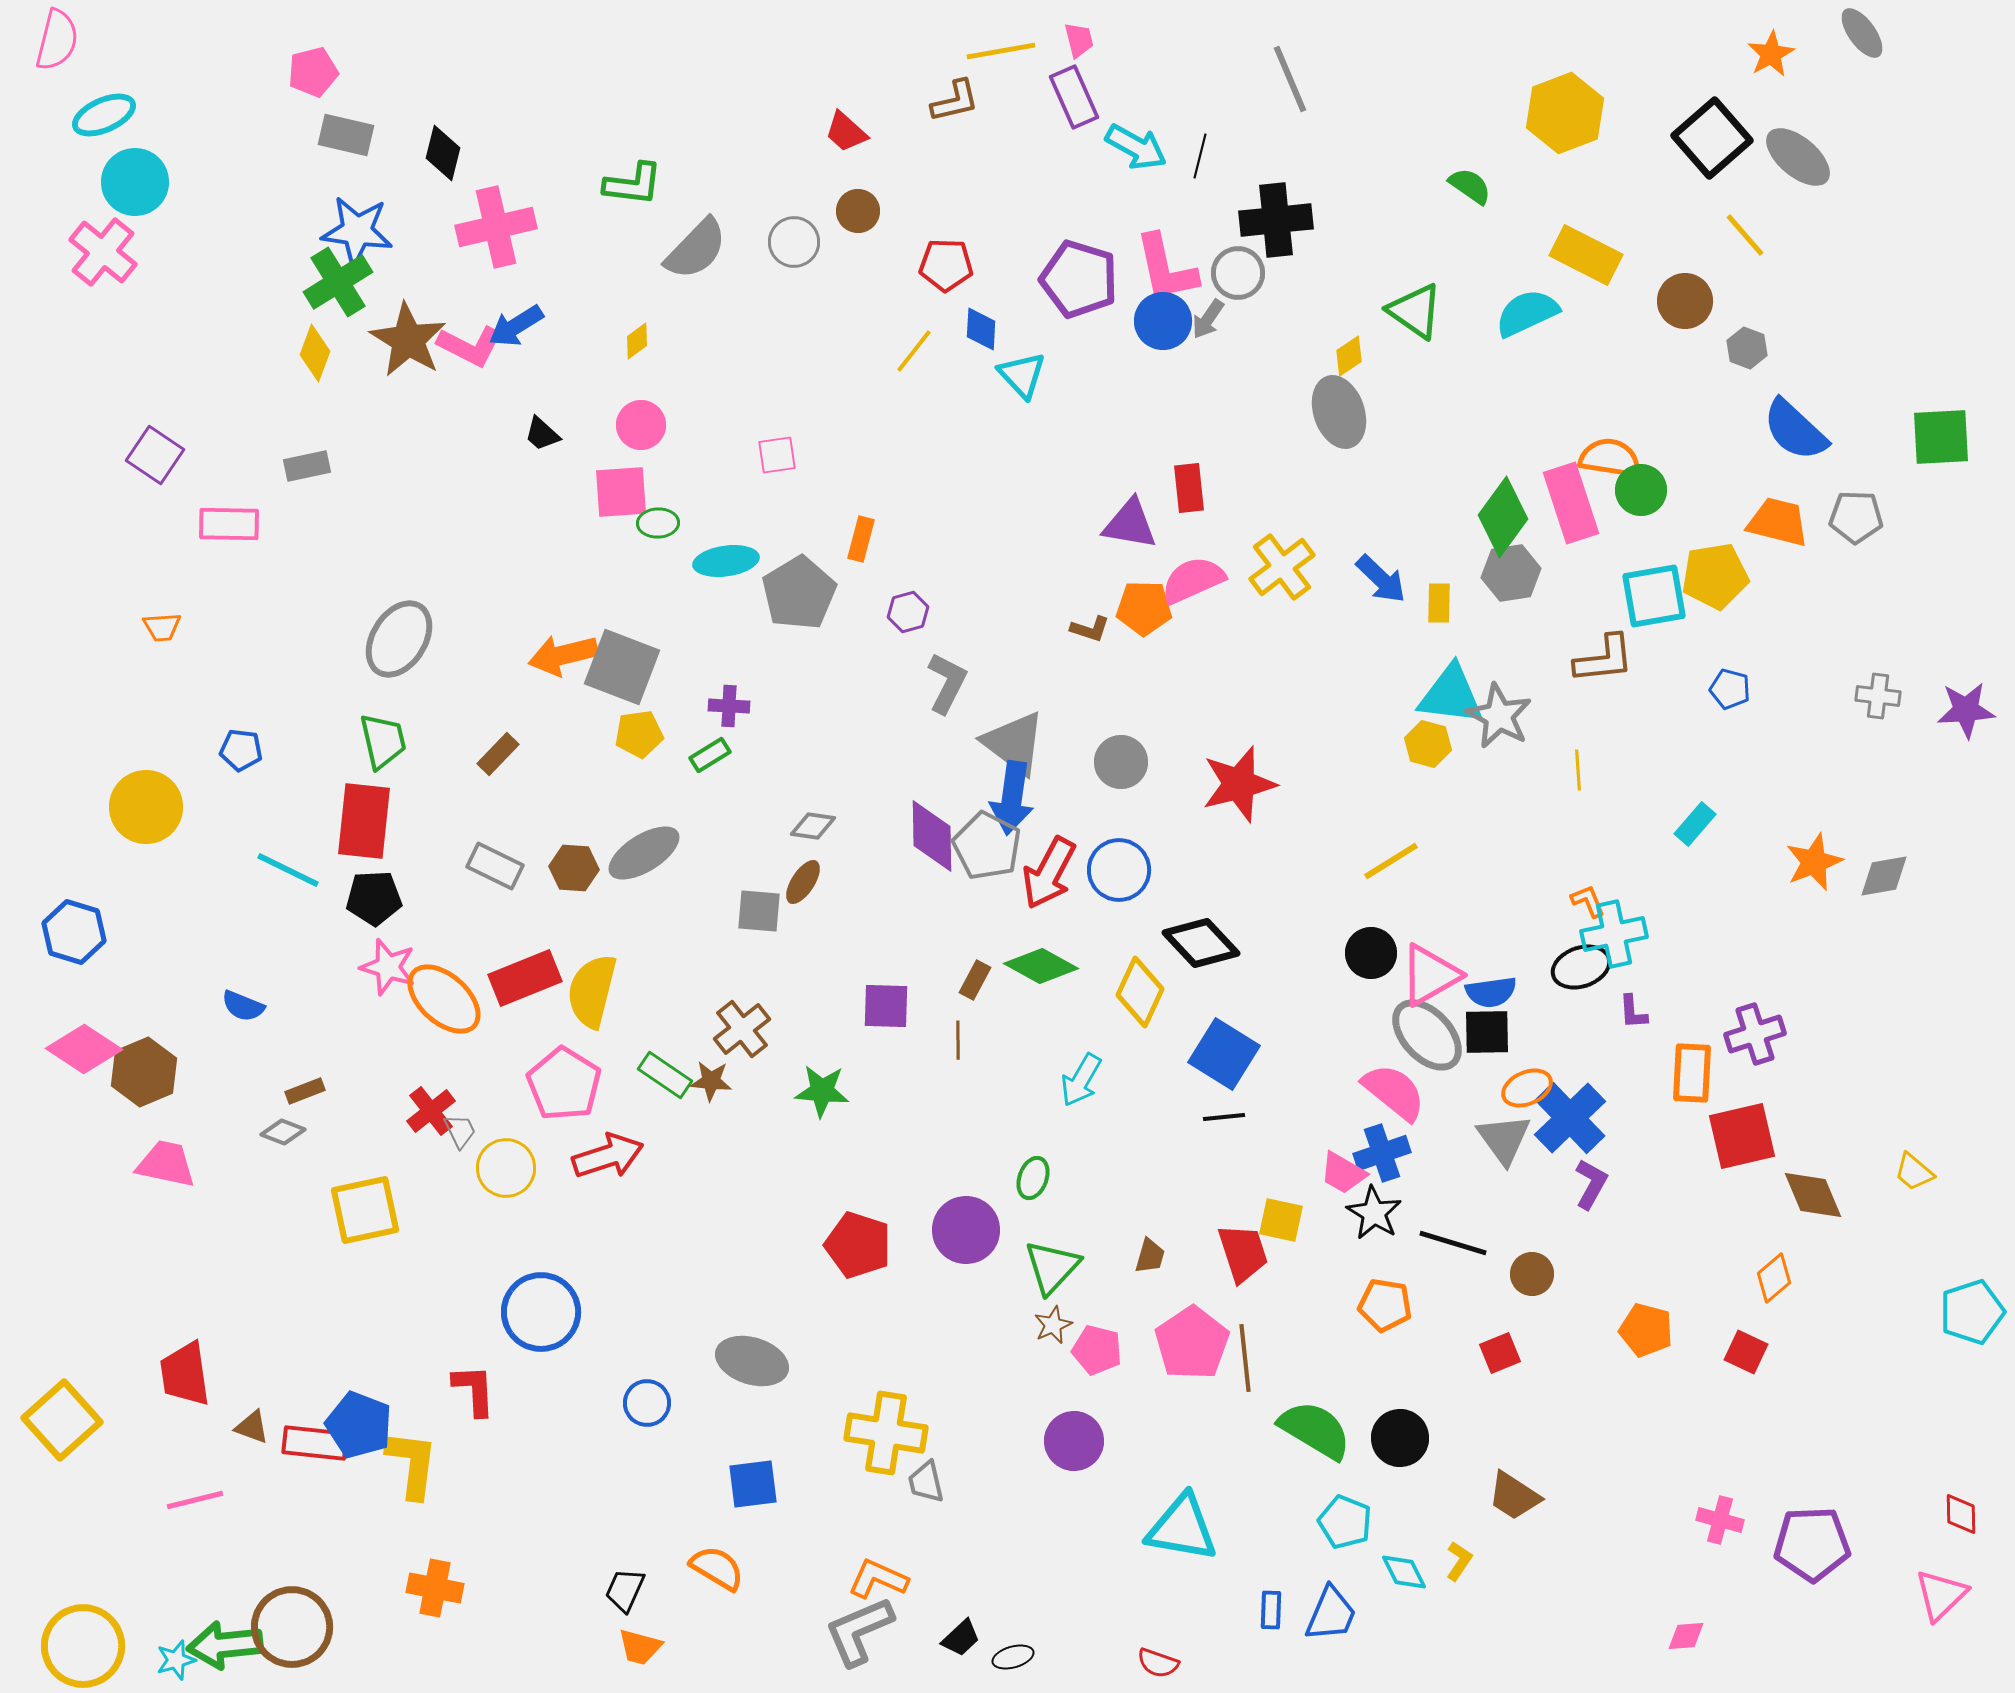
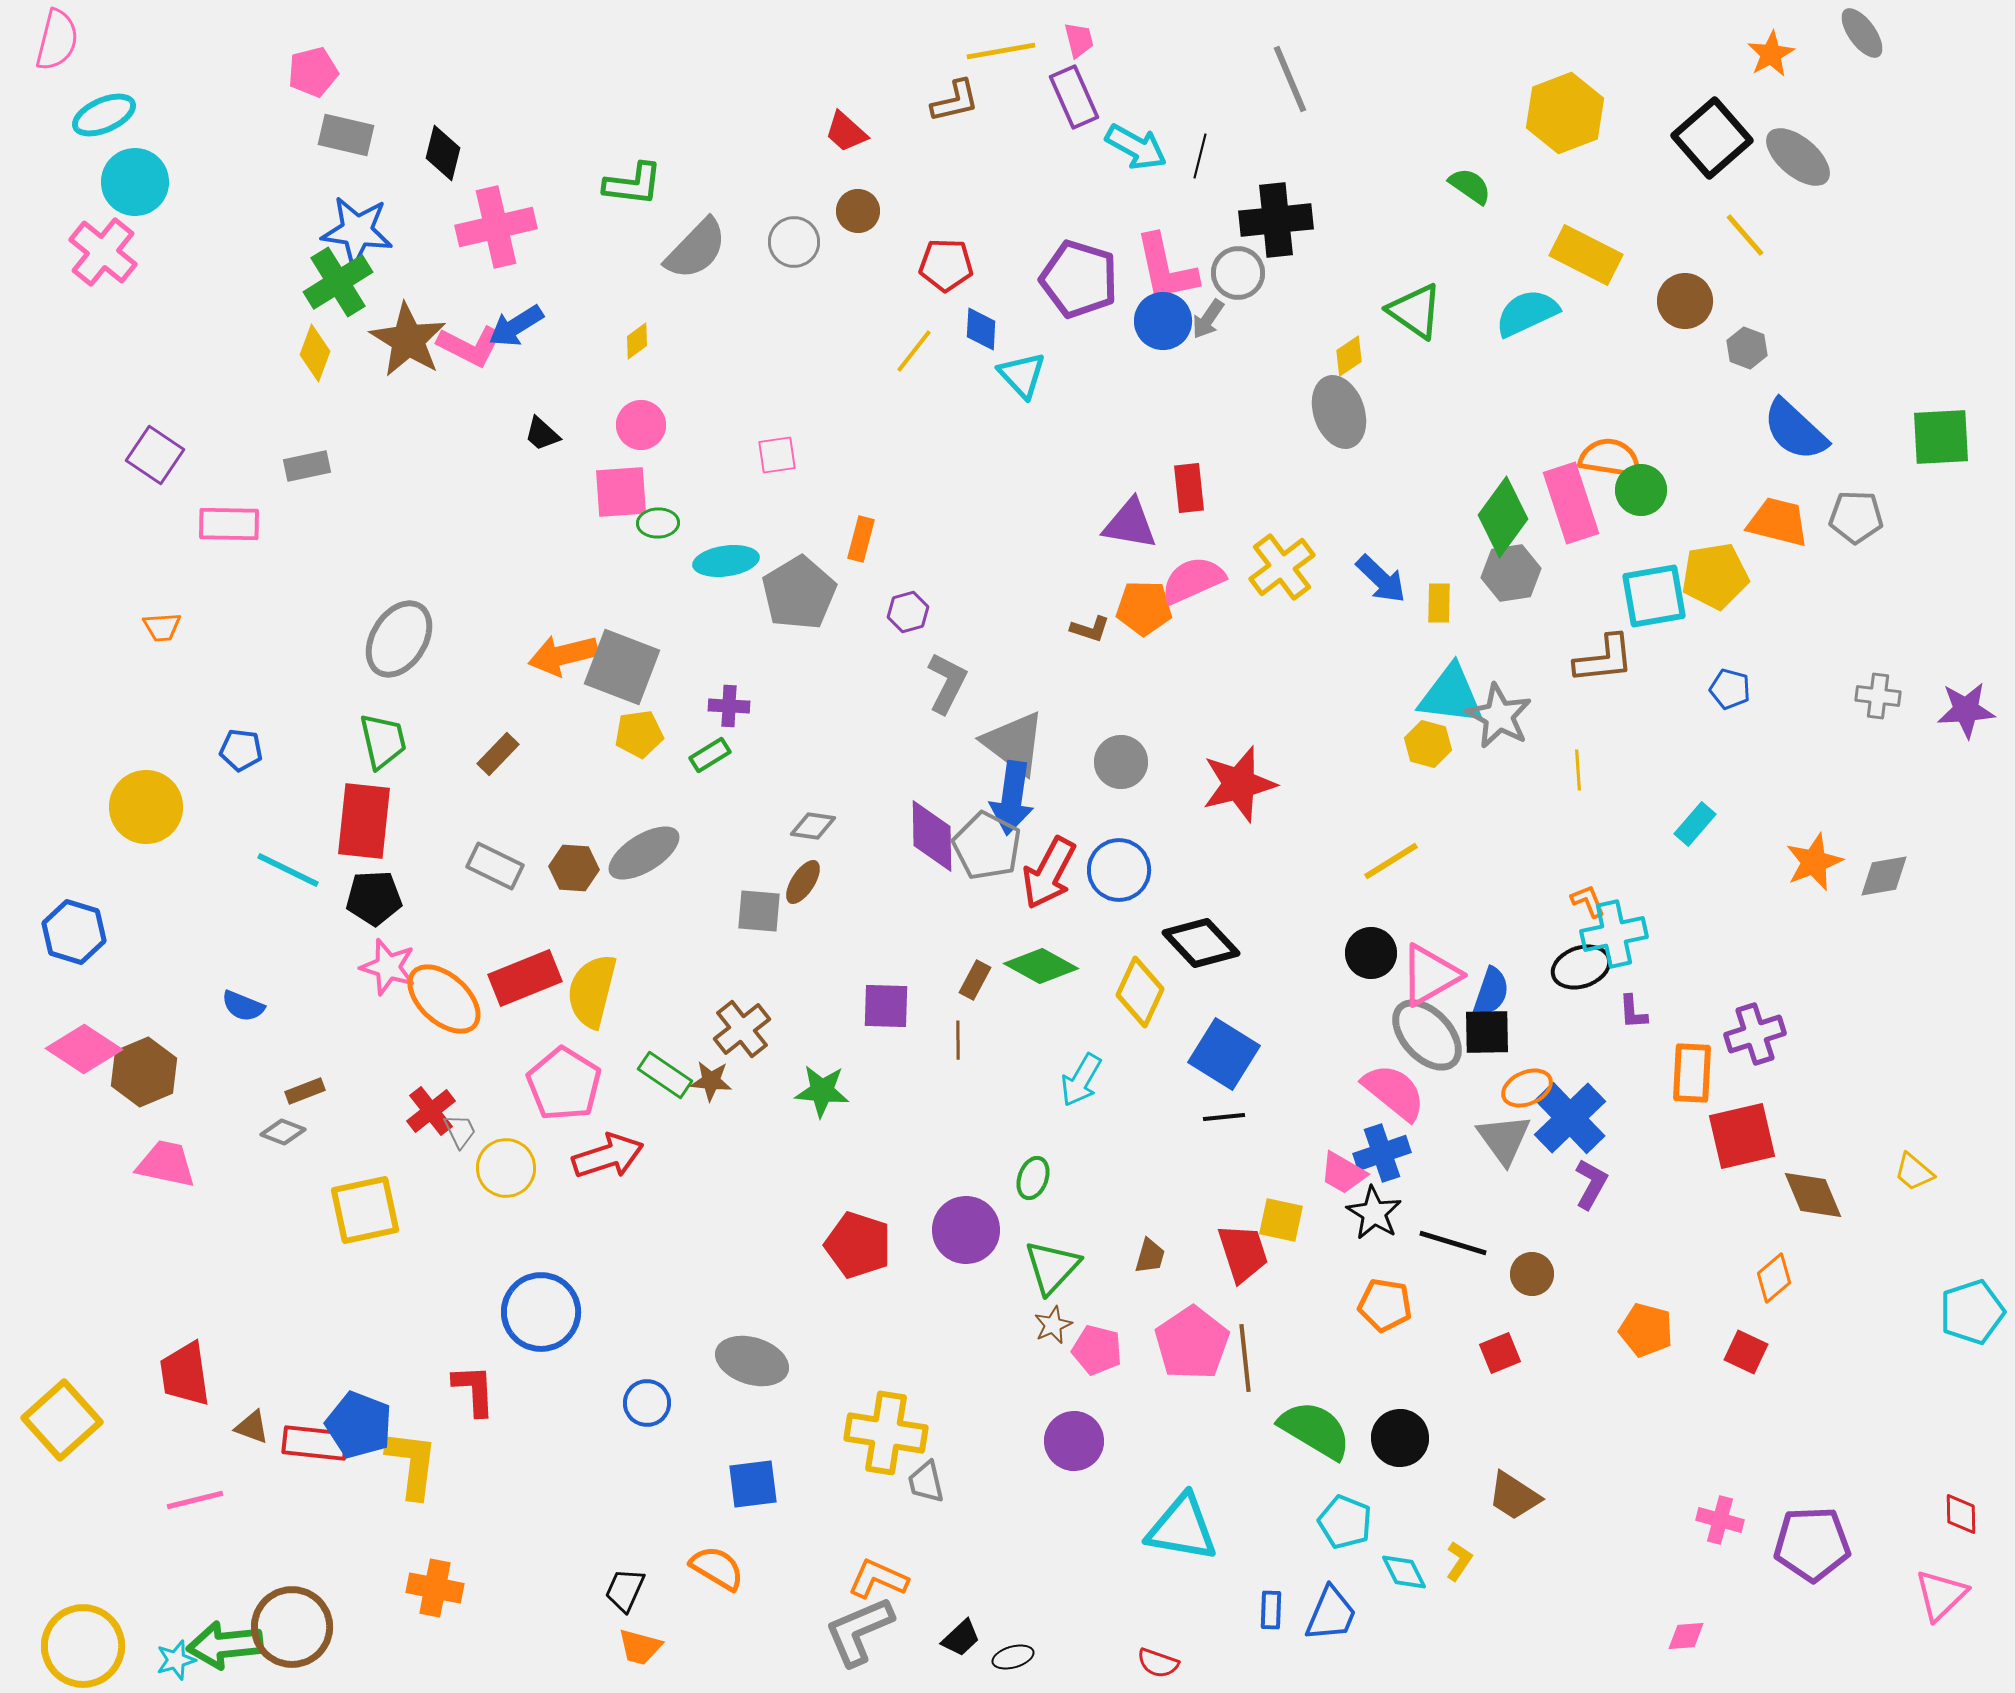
blue semicircle at (1491, 992): rotated 63 degrees counterclockwise
